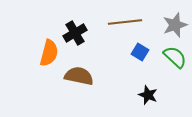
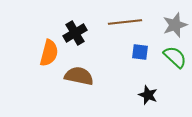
blue square: rotated 24 degrees counterclockwise
